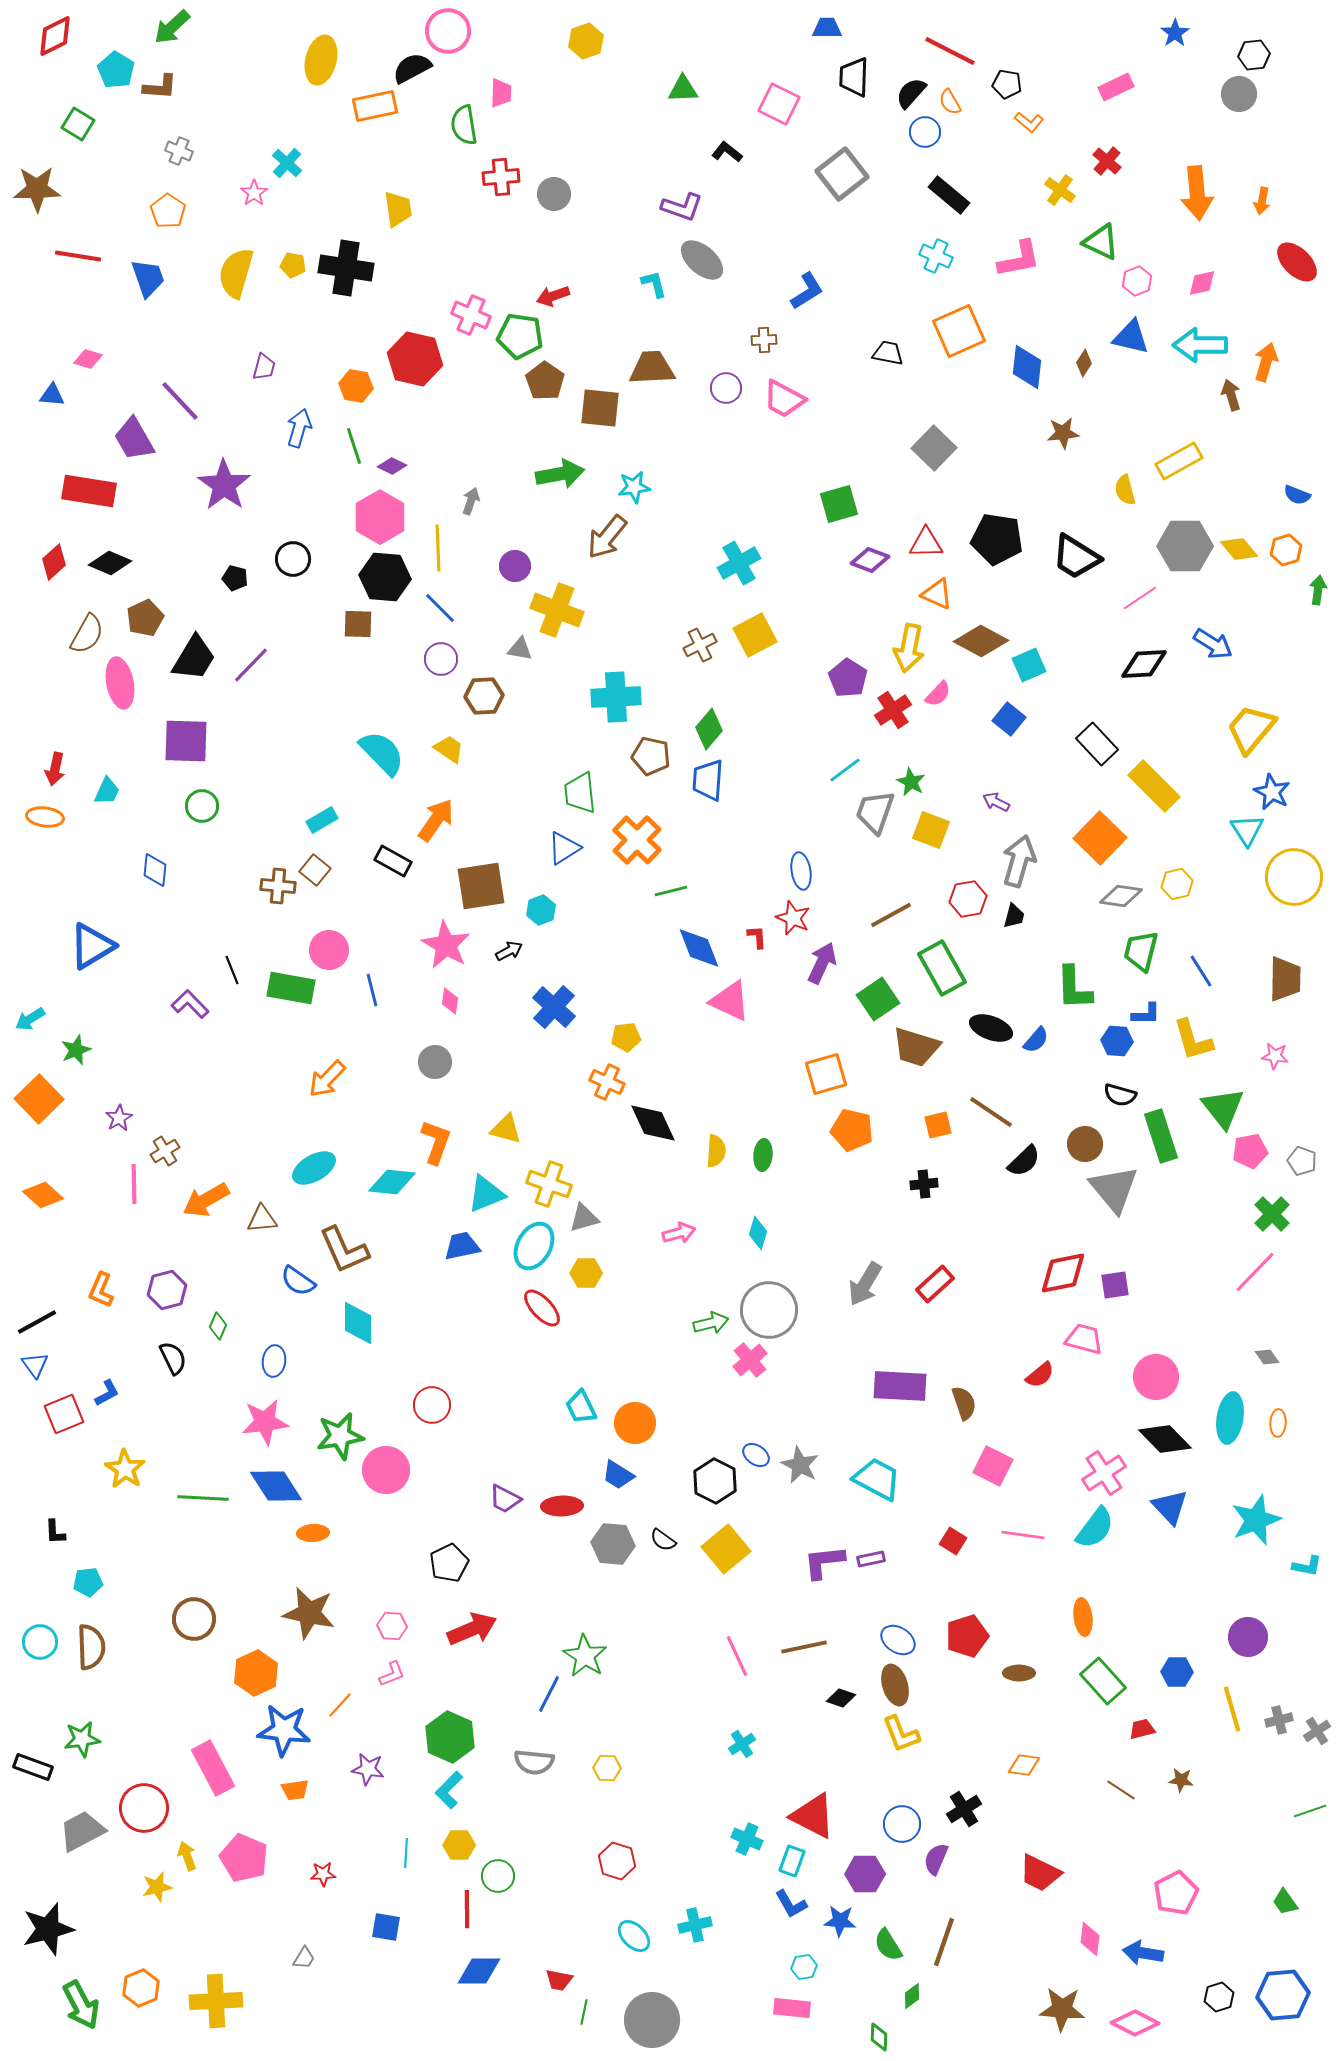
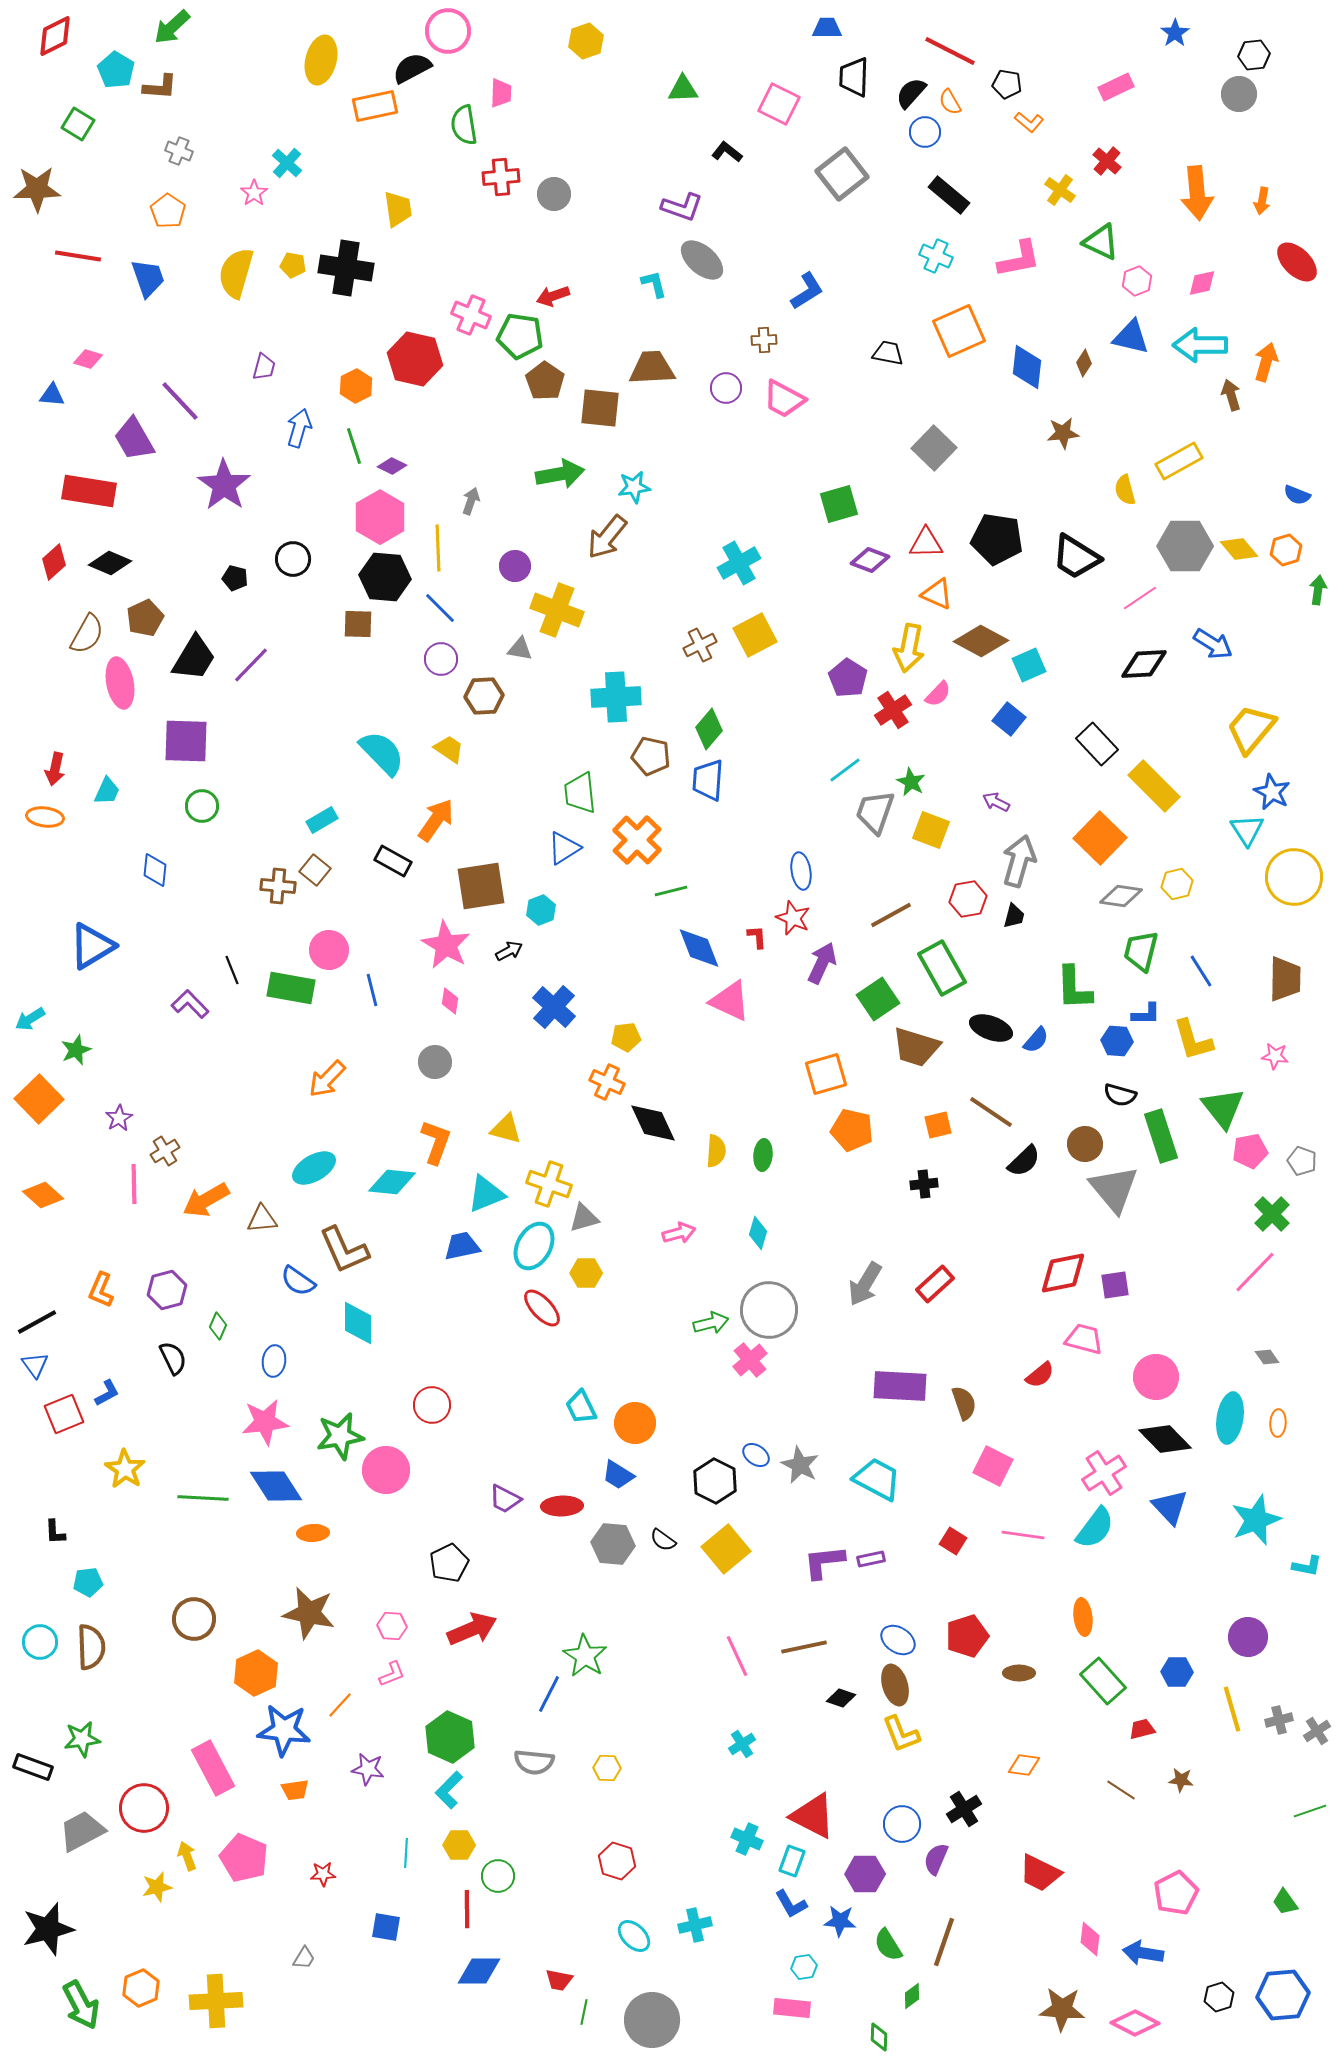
orange hexagon at (356, 386): rotated 24 degrees clockwise
